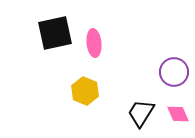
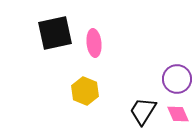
purple circle: moved 3 px right, 7 px down
black trapezoid: moved 2 px right, 2 px up
